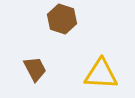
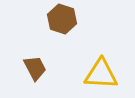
brown trapezoid: moved 1 px up
